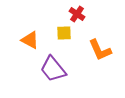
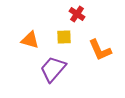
yellow square: moved 4 px down
orange triangle: rotated 12 degrees counterclockwise
purple trapezoid: rotated 80 degrees clockwise
